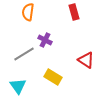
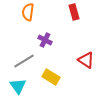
gray line: moved 7 px down
yellow rectangle: moved 2 px left
